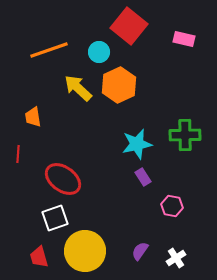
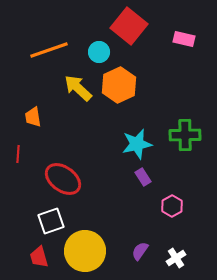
pink hexagon: rotated 20 degrees clockwise
white square: moved 4 px left, 3 px down
